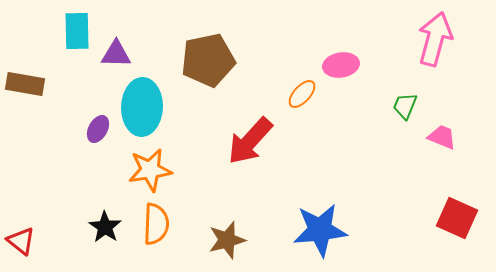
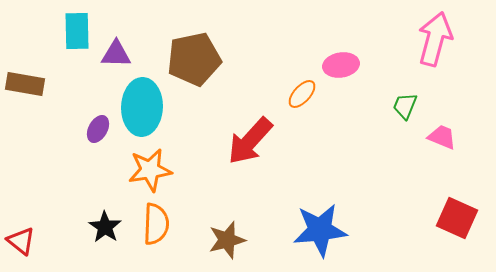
brown pentagon: moved 14 px left, 1 px up
